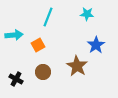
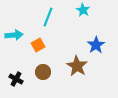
cyan star: moved 4 px left, 4 px up; rotated 24 degrees clockwise
